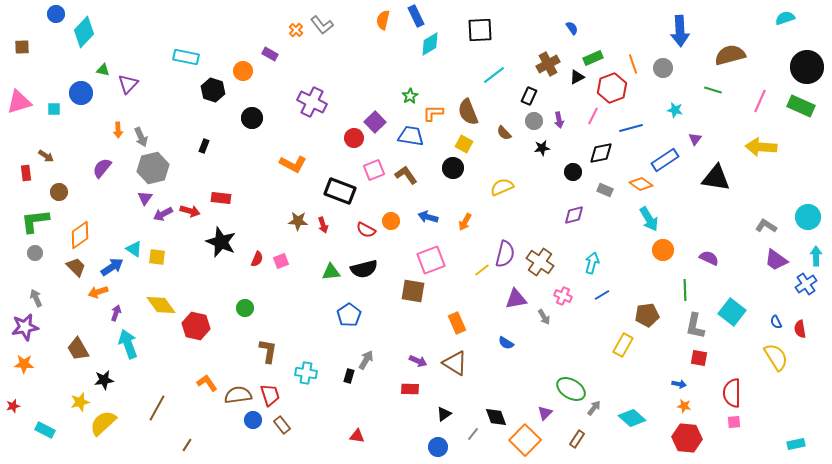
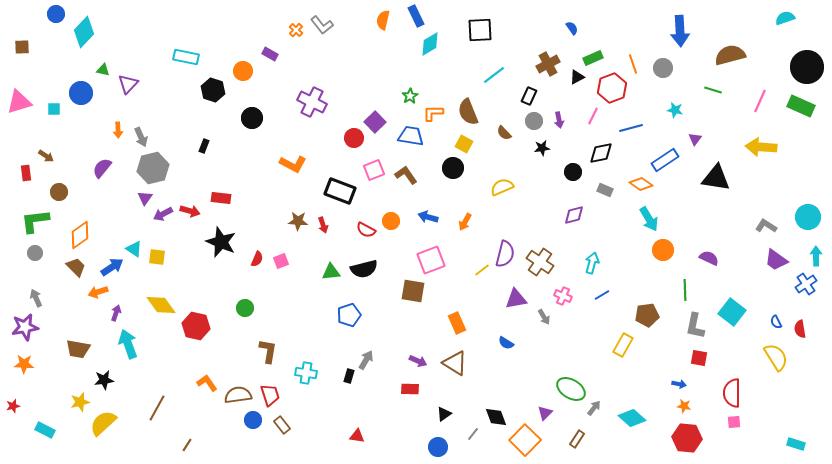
blue pentagon at (349, 315): rotated 15 degrees clockwise
brown trapezoid at (78, 349): rotated 50 degrees counterclockwise
cyan rectangle at (796, 444): rotated 30 degrees clockwise
